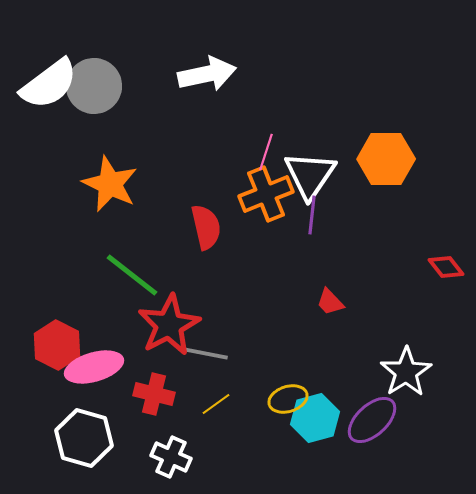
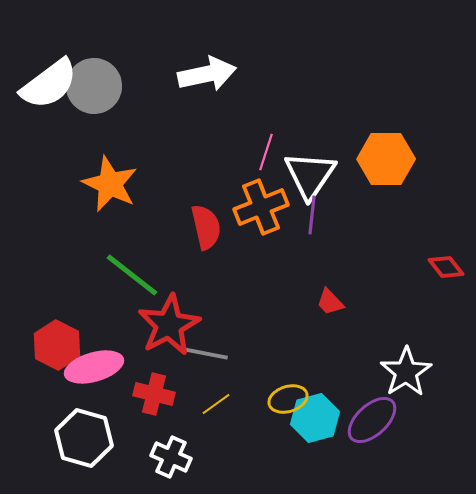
orange cross: moved 5 px left, 13 px down
